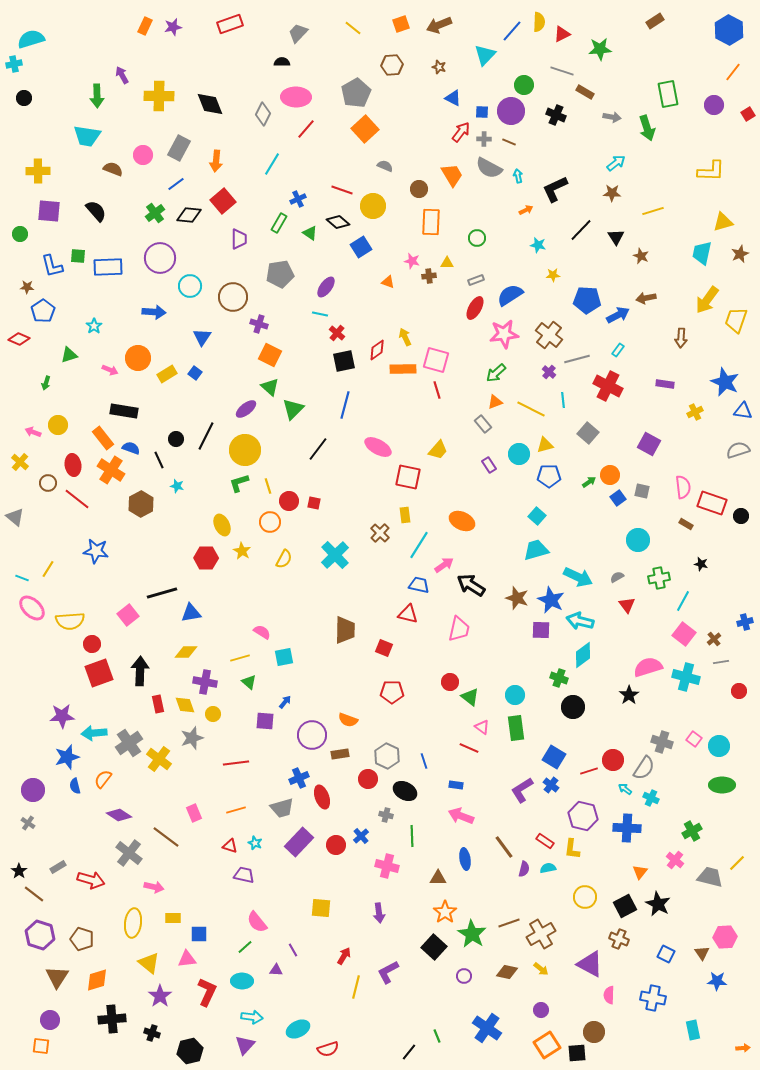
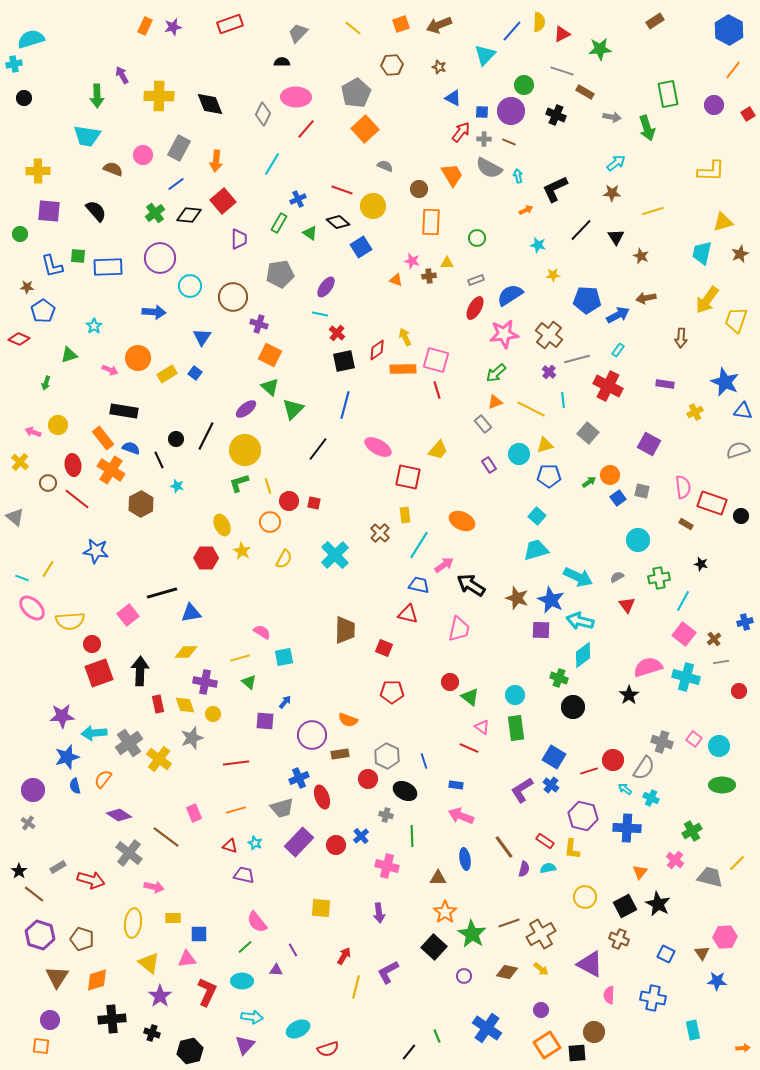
orange line at (733, 72): moved 2 px up
orange triangle at (388, 282): moved 8 px right, 2 px up
